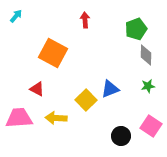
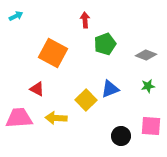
cyan arrow: rotated 24 degrees clockwise
green pentagon: moved 31 px left, 15 px down
gray diamond: rotated 70 degrees counterclockwise
pink square: rotated 30 degrees counterclockwise
